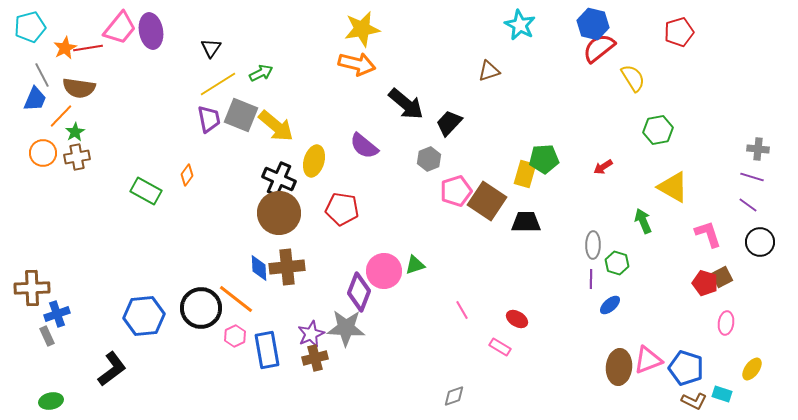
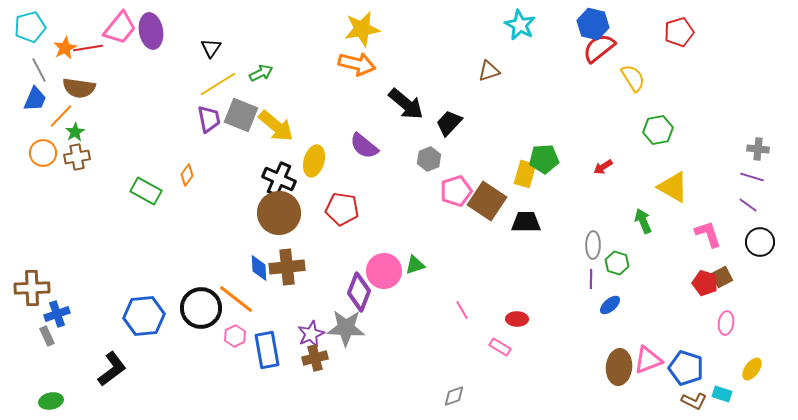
gray line at (42, 75): moved 3 px left, 5 px up
red ellipse at (517, 319): rotated 30 degrees counterclockwise
